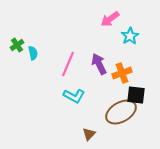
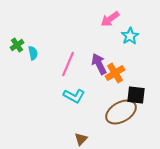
orange cross: moved 7 px left; rotated 12 degrees counterclockwise
brown triangle: moved 8 px left, 5 px down
